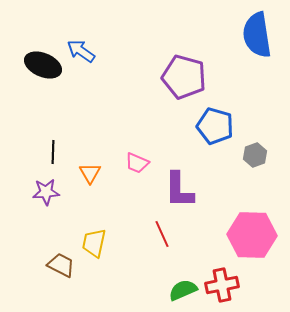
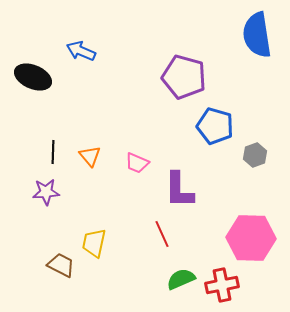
blue arrow: rotated 12 degrees counterclockwise
black ellipse: moved 10 px left, 12 px down
orange triangle: moved 17 px up; rotated 10 degrees counterclockwise
pink hexagon: moved 1 px left, 3 px down
green semicircle: moved 2 px left, 11 px up
